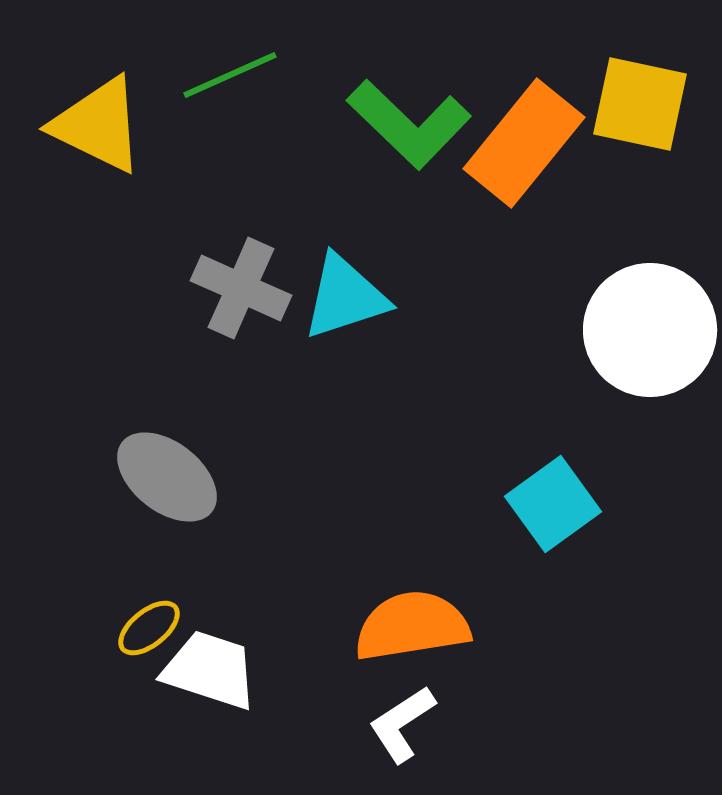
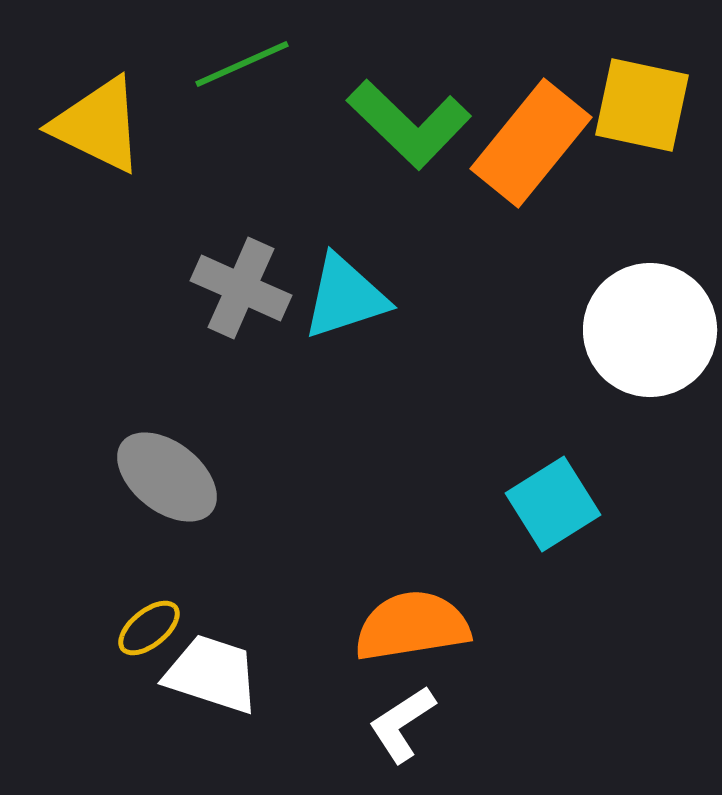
green line: moved 12 px right, 11 px up
yellow square: moved 2 px right, 1 px down
orange rectangle: moved 7 px right
cyan square: rotated 4 degrees clockwise
white trapezoid: moved 2 px right, 4 px down
